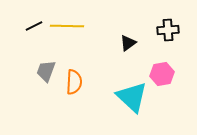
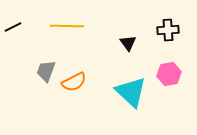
black line: moved 21 px left, 1 px down
black triangle: rotated 30 degrees counterclockwise
pink hexagon: moved 7 px right
orange semicircle: rotated 60 degrees clockwise
cyan triangle: moved 1 px left, 5 px up
